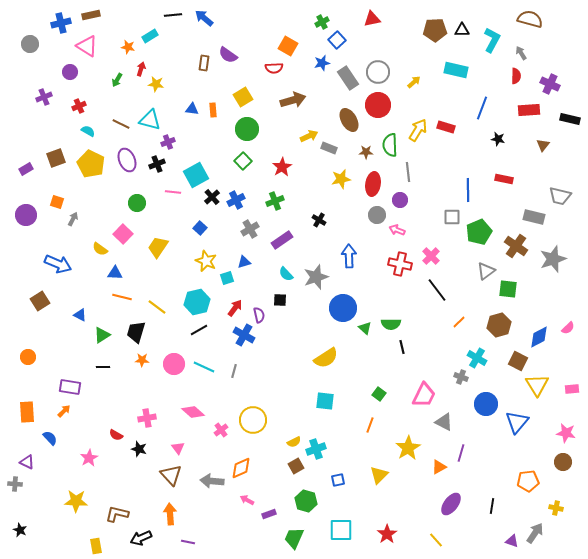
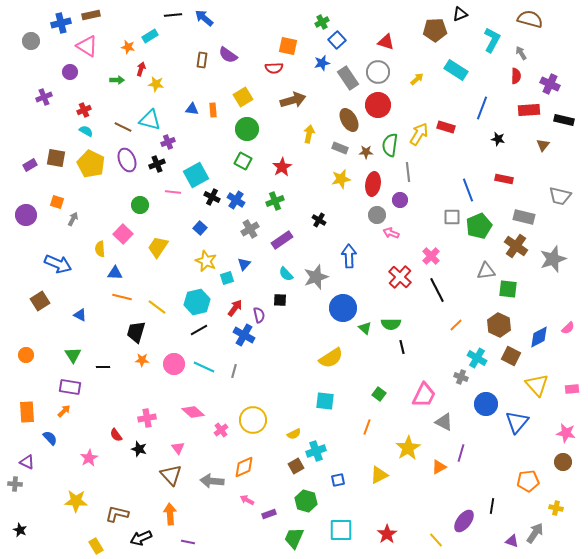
red triangle at (372, 19): moved 14 px right, 23 px down; rotated 30 degrees clockwise
black triangle at (462, 30): moved 2 px left, 16 px up; rotated 21 degrees counterclockwise
gray circle at (30, 44): moved 1 px right, 3 px up
orange square at (288, 46): rotated 18 degrees counterclockwise
brown rectangle at (204, 63): moved 2 px left, 3 px up
cyan rectangle at (456, 70): rotated 20 degrees clockwise
green arrow at (117, 80): rotated 120 degrees counterclockwise
yellow arrow at (414, 82): moved 3 px right, 3 px up
red cross at (79, 106): moved 5 px right, 4 px down
black rectangle at (570, 119): moved 6 px left, 1 px down
brown line at (121, 124): moved 2 px right, 3 px down
yellow arrow at (418, 130): moved 1 px right, 4 px down
cyan semicircle at (88, 131): moved 2 px left
yellow arrow at (309, 136): moved 2 px up; rotated 54 degrees counterclockwise
green semicircle at (390, 145): rotated 10 degrees clockwise
gray rectangle at (329, 148): moved 11 px right
brown square at (56, 158): rotated 30 degrees clockwise
green square at (243, 161): rotated 18 degrees counterclockwise
purple rectangle at (26, 169): moved 4 px right, 4 px up
blue line at (468, 190): rotated 20 degrees counterclockwise
black cross at (212, 197): rotated 21 degrees counterclockwise
blue cross at (236, 200): rotated 30 degrees counterclockwise
green circle at (137, 203): moved 3 px right, 2 px down
gray rectangle at (534, 217): moved 10 px left
pink arrow at (397, 230): moved 6 px left, 3 px down
green pentagon at (479, 232): moved 6 px up
yellow semicircle at (100, 249): rotated 49 degrees clockwise
blue triangle at (244, 262): moved 2 px down; rotated 32 degrees counterclockwise
red cross at (400, 264): moved 13 px down; rotated 30 degrees clockwise
gray triangle at (486, 271): rotated 30 degrees clockwise
black line at (437, 290): rotated 10 degrees clockwise
orange line at (459, 322): moved 3 px left, 3 px down
brown hexagon at (499, 325): rotated 20 degrees counterclockwise
green triangle at (102, 335): moved 29 px left, 20 px down; rotated 30 degrees counterclockwise
orange circle at (28, 357): moved 2 px left, 2 px up
yellow semicircle at (326, 358): moved 5 px right
brown square at (518, 361): moved 7 px left, 5 px up
yellow triangle at (537, 385): rotated 10 degrees counterclockwise
orange line at (370, 425): moved 3 px left, 2 px down
red semicircle at (116, 435): rotated 24 degrees clockwise
yellow semicircle at (294, 442): moved 8 px up
cyan cross at (316, 449): moved 2 px down
orange diamond at (241, 468): moved 3 px right, 1 px up
yellow triangle at (379, 475): rotated 18 degrees clockwise
purple ellipse at (451, 504): moved 13 px right, 17 px down
yellow rectangle at (96, 546): rotated 21 degrees counterclockwise
